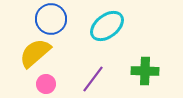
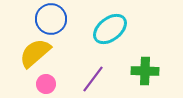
cyan ellipse: moved 3 px right, 3 px down
